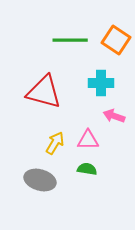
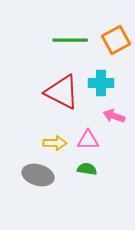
orange square: rotated 28 degrees clockwise
red triangle: moved 18 px right; rotated 12 degrees clockwise
yellow arrow: rotated 60 degrees clockwise
gray ellipse: moved 2 px left, 5 px up
